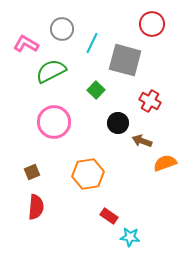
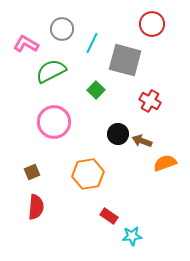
black circle: moved 11 px down
cyan star: moved 2 px right, 1 px up; rotated 12 degrees counterclockwise
